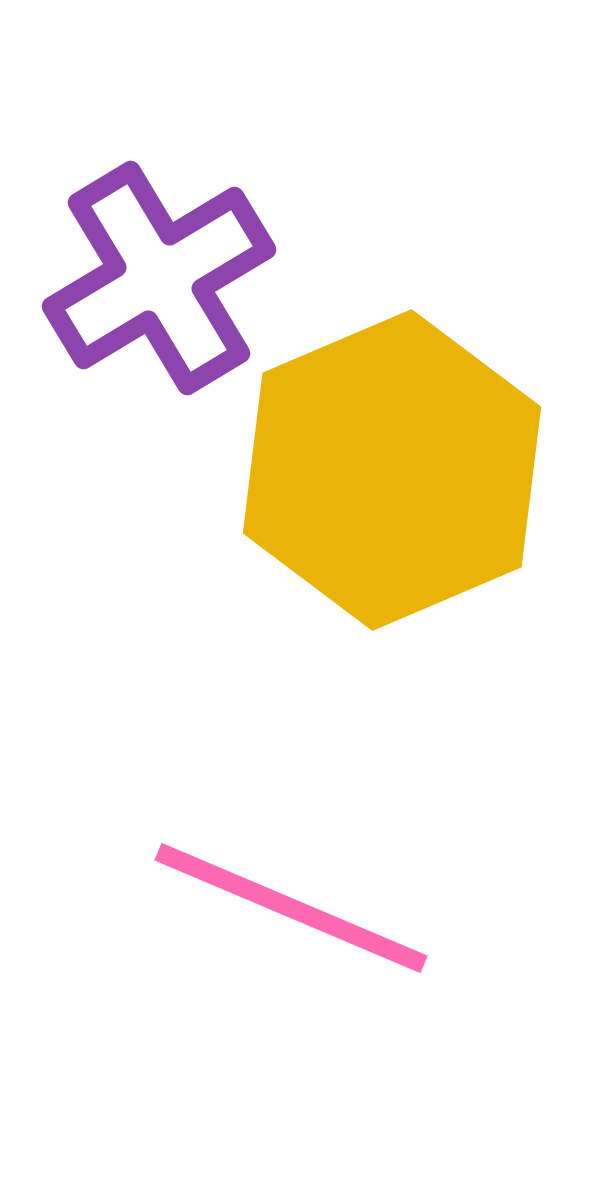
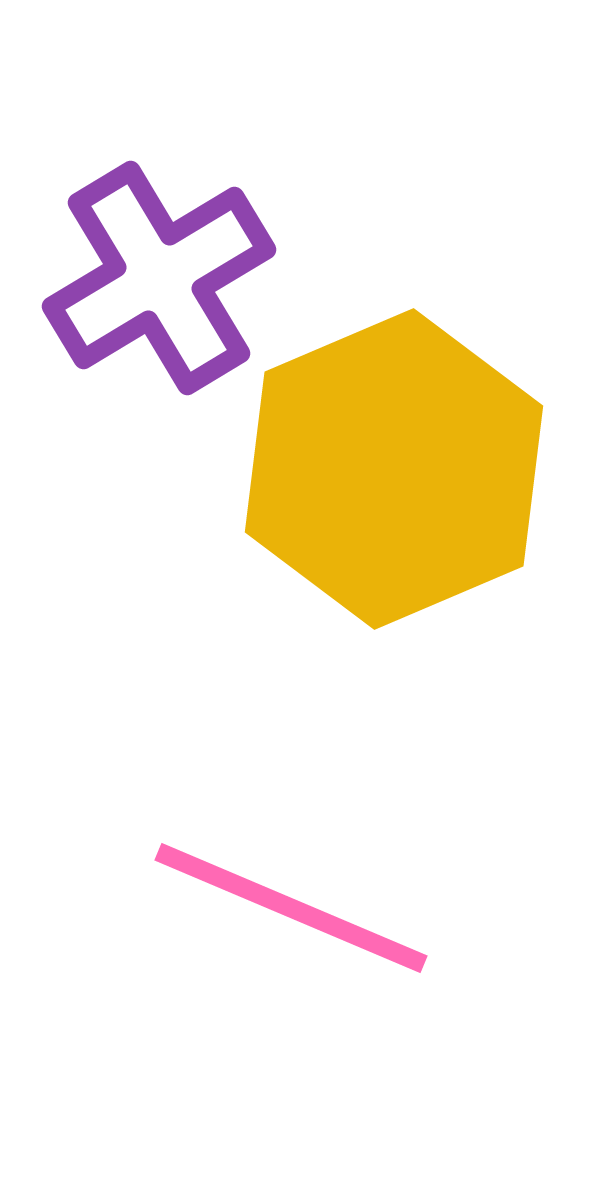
yellow hexagon: moved 2 px right, 1 px up
